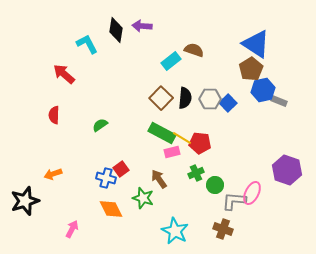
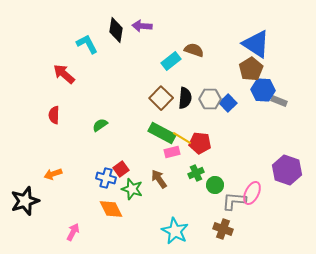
blue hexagon: rotated 15 degrees clockwise
green star: moved 11 px left, 9 px up
pink arrow: moved 1 px right, 3 px down
